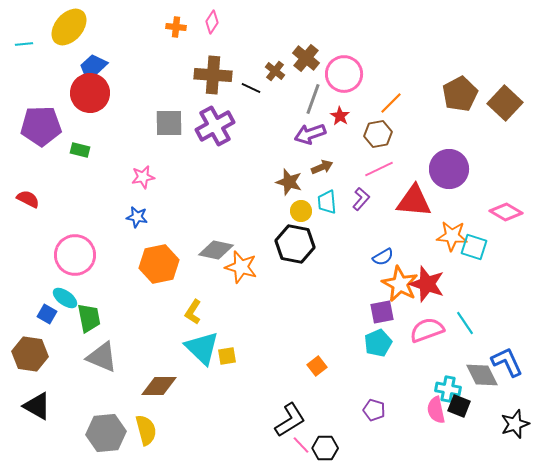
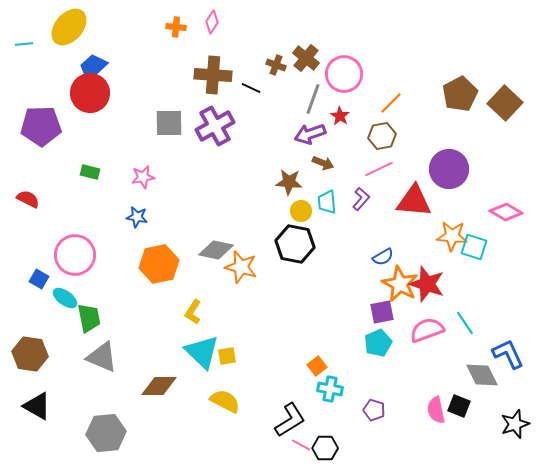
brown cross at (275, 71): moved 1 px right, 6 px up; rotated 18 degrees counterclockwise
brown hexagon at (378, 134): moved 4 px right, 2 px down
green rectangle at (80, 150): moved 10 px right, 22 px down
brown arrow at (322, 167): moved 1 px right, 4 px up; rotated 45 degrees clockwise
brown star at (289, 182): rotated 12 degrees counterclockwise
blue square at (47, 314): moved 8 px left, 35 px up
cyan triangle at (202, 348): moved 4 px down
blue L-shape at (507, 362): moved 1 px right, 8 px up
cyan cross at (448, 389): moved 118 px left
yellow semicircle at (146, 430): moved 79 px right, 29 px up; rotated 48 degrees counterclockwise
pink line at (301, 445): rotated 18 degrees counterclockwise
